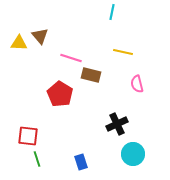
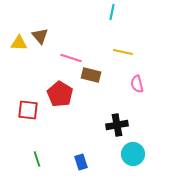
black cross: moved 1 px down; rotated 15 degrees clockwise
red square: moved 26 px up
